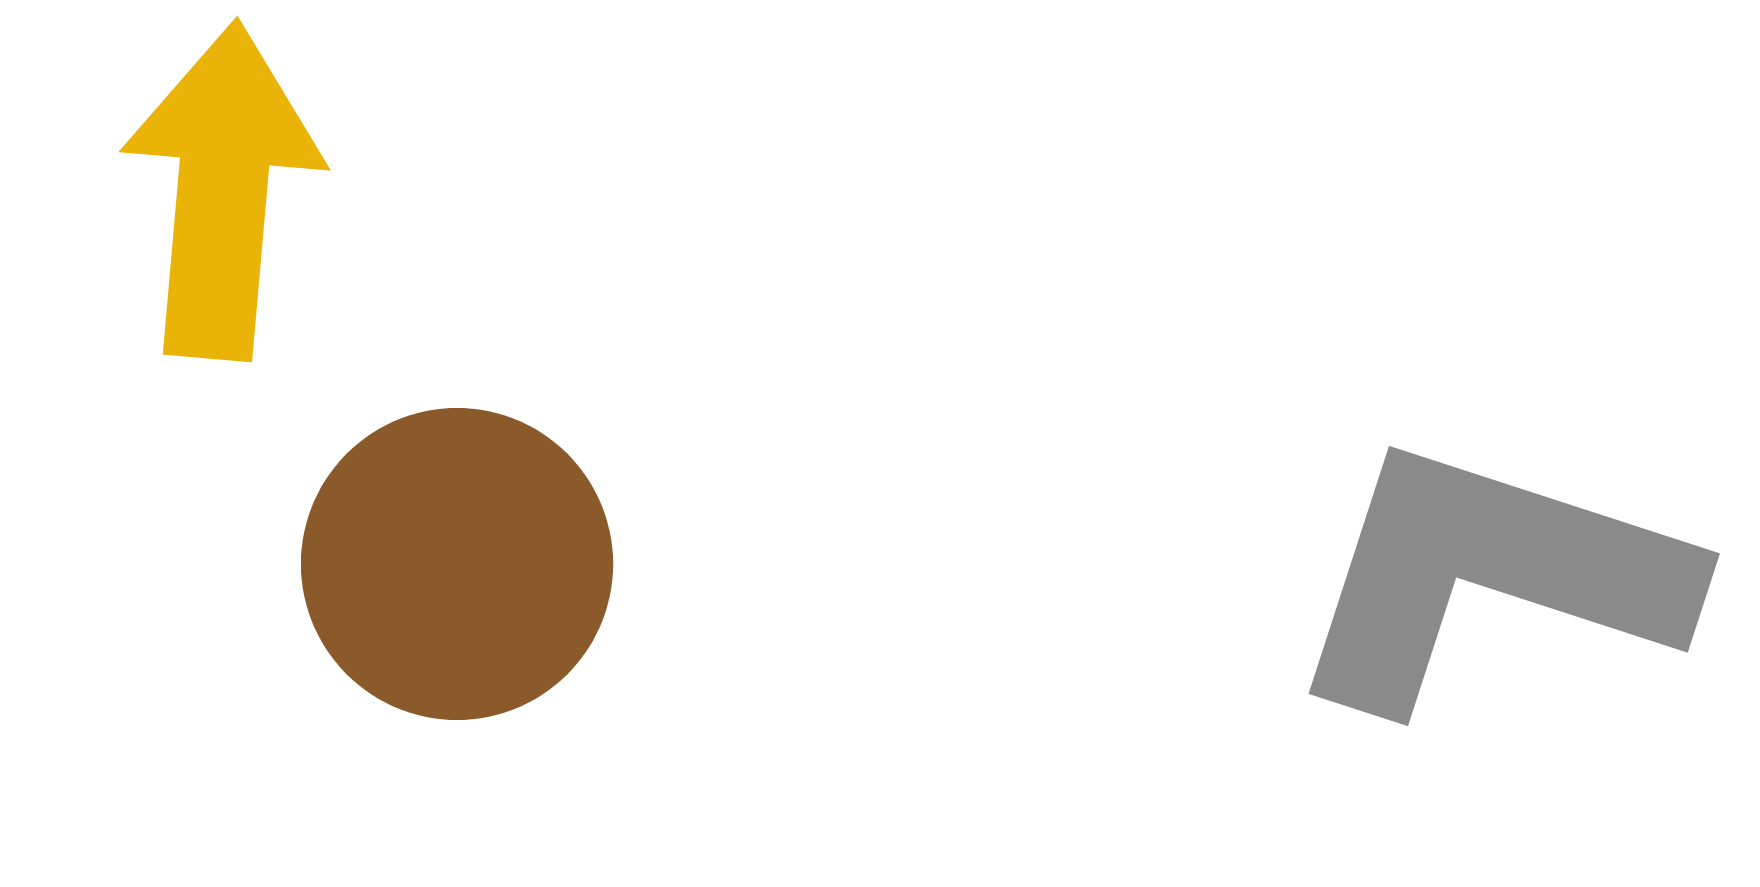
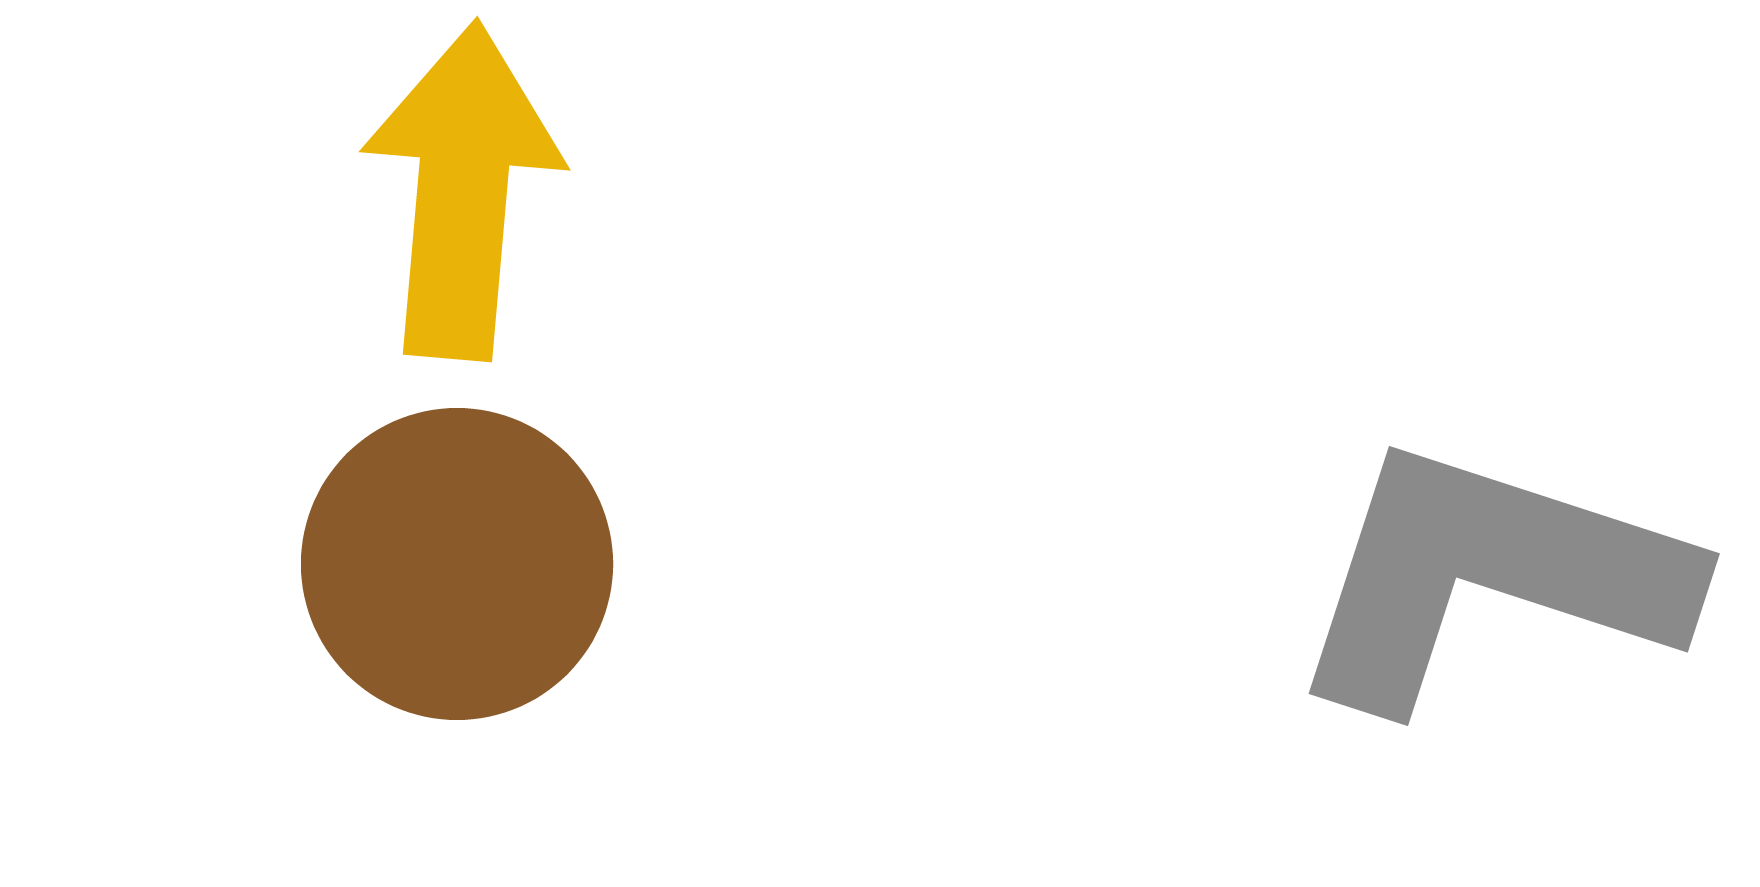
yellow arrow: moved 240 px right
